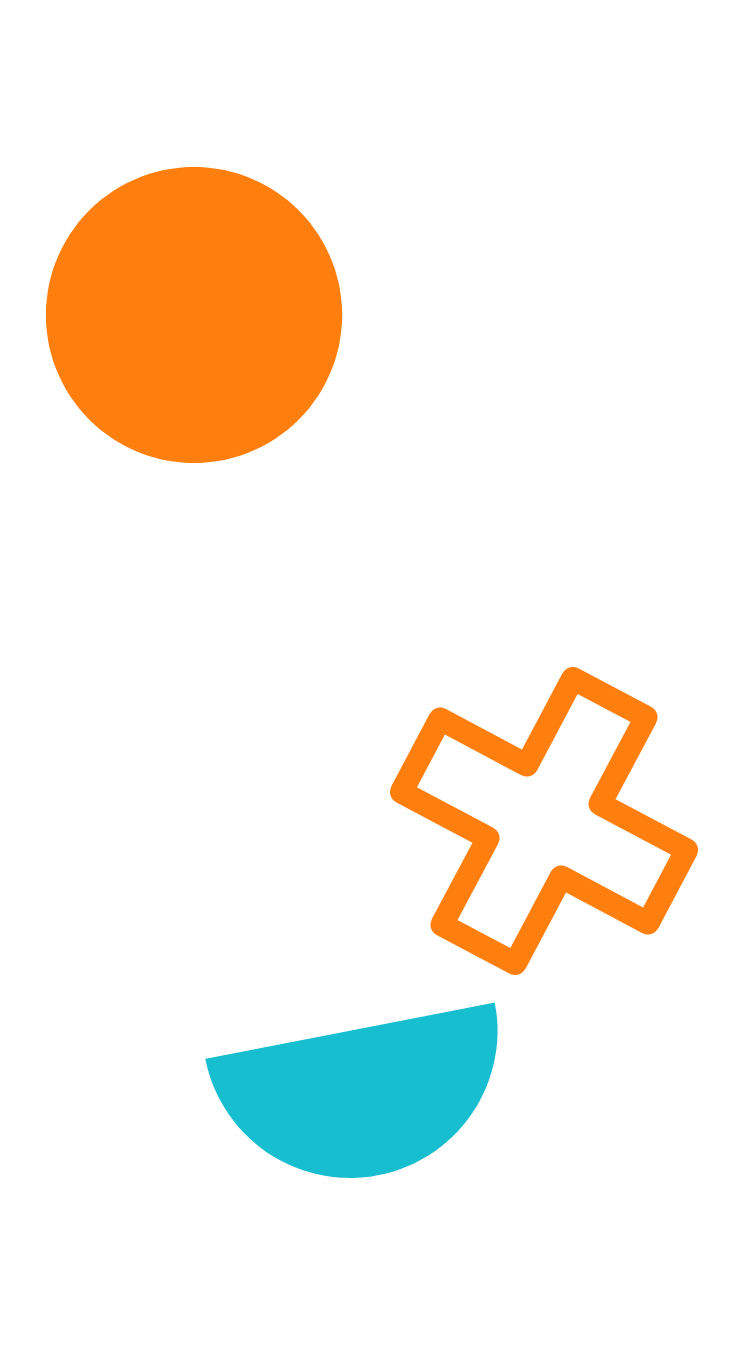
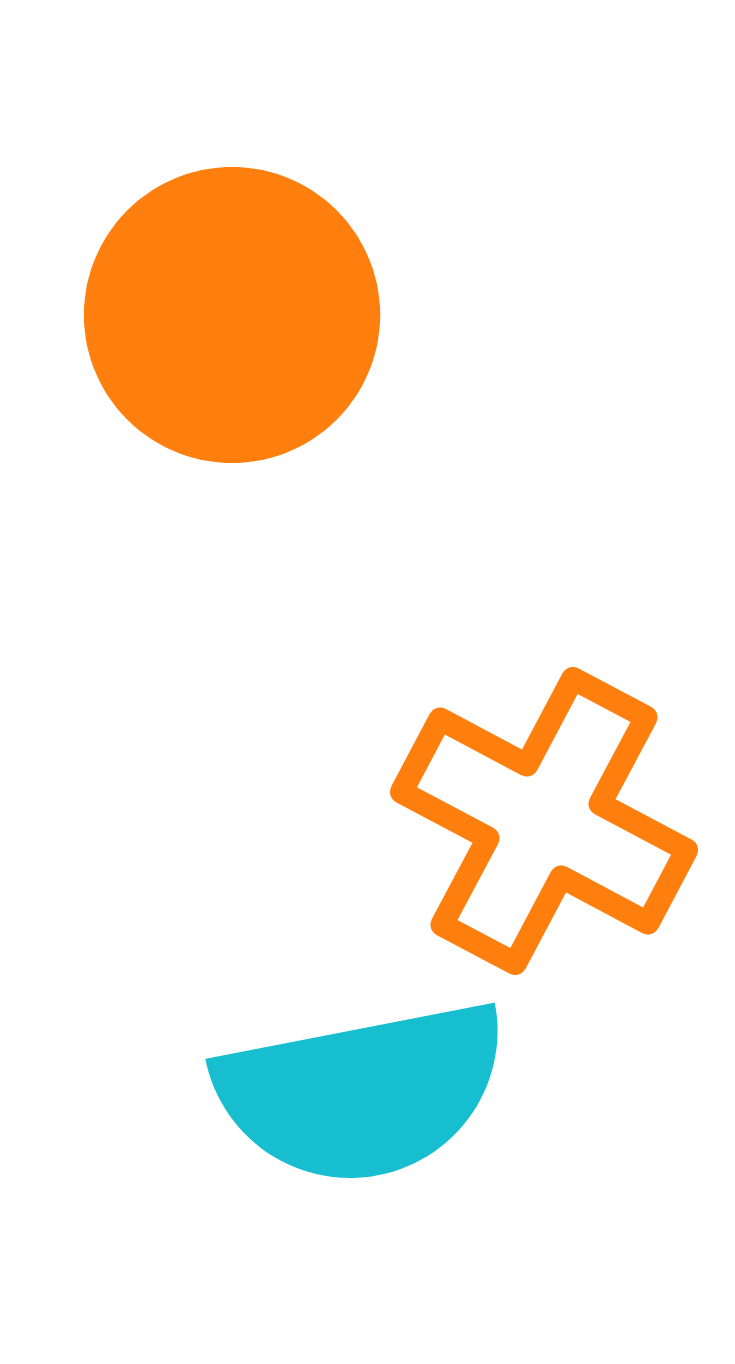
orange circle: moved 38 px right
